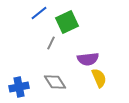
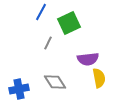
blue line: moved 2 px right, 1 px up; rotated 24 degrees counterclockwise
green square: moved 2 px right, 1 px down
gray line: moved 3 px left
yellow semicircle: rotated 12 degrees clockwise
blue cross: moved 2 px down
